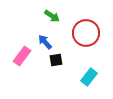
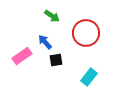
pink rectangle: rotated 18 degrees clockwise
